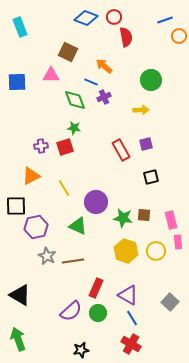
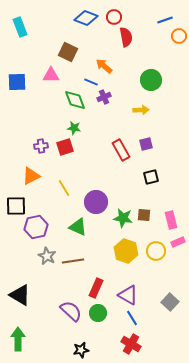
green triangle at (78, 226): moved 1 px down
pink rectangle at (178, 242): rotated 72 degrees clockwise
purple semicircle at (71, 311): rotated 95 degrees counterclockwise
green arrow at (18, 339): rotated 20 degrees clockwise
